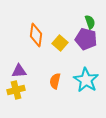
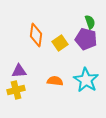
yellow square: rotated 14 degrees clockwise
orange semicircle: rotated 84 degrees clockwise
